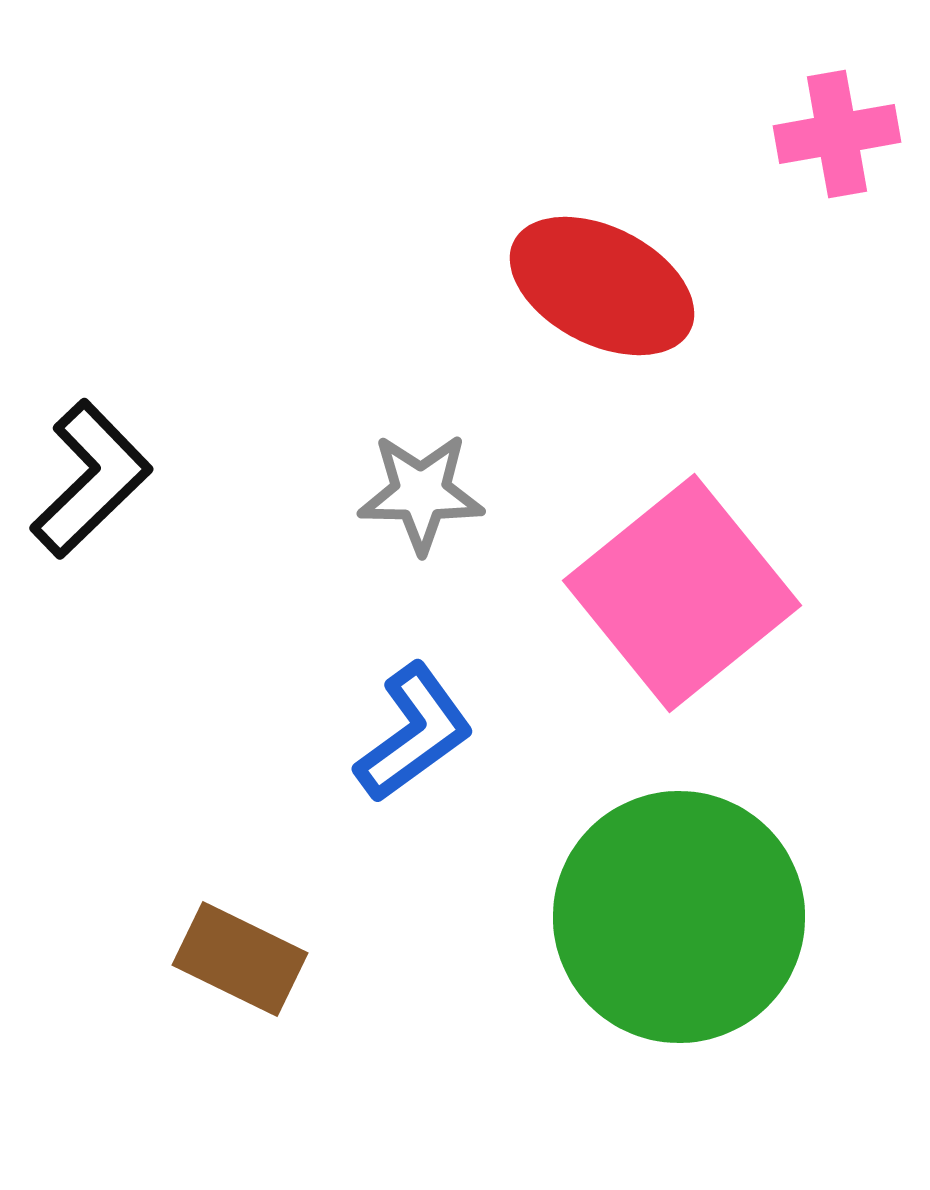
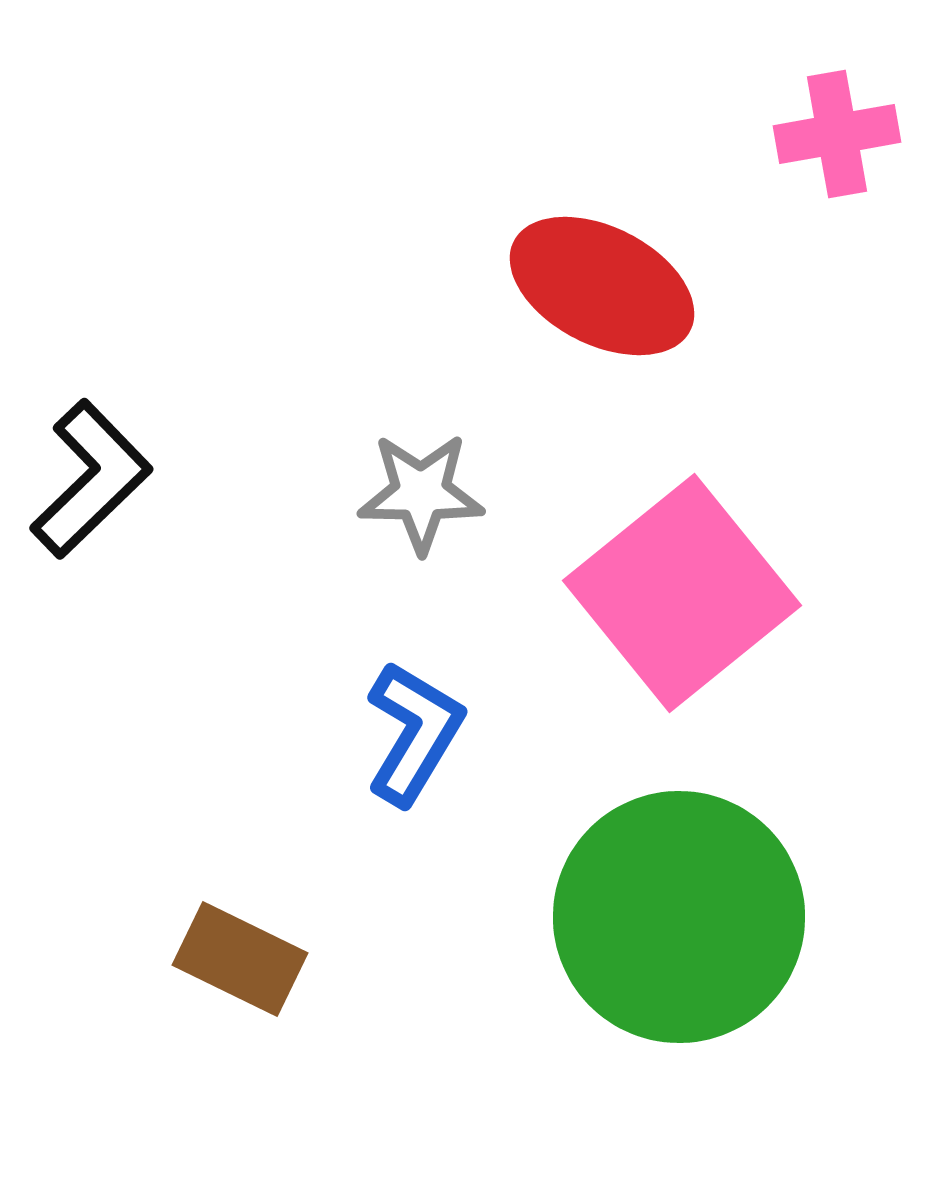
blue L-shape: rotated 23 degrees counterclockwise
